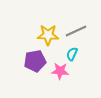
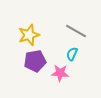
gray line: rotated 55 degrees clockwise
yellow star: moved 19 px left; rotated 20 degrees counterclockwise
pink star: moved 2 px down
